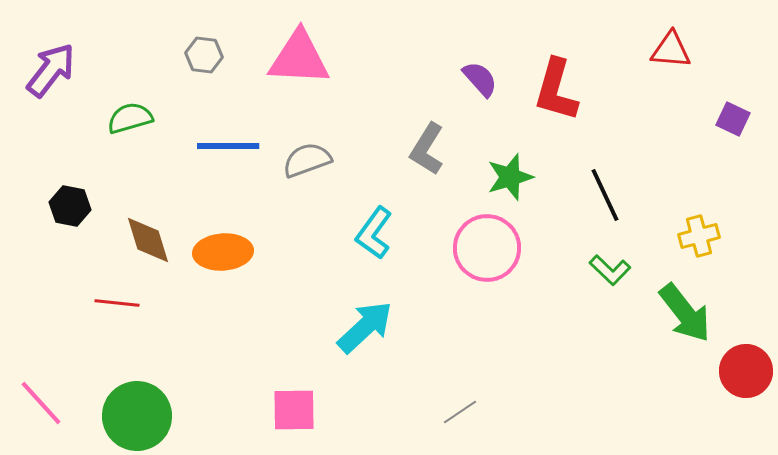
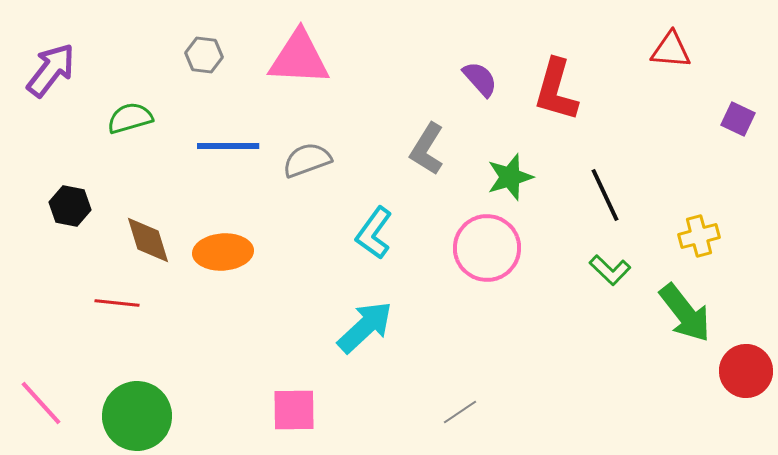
purple square: moved 5 px right
